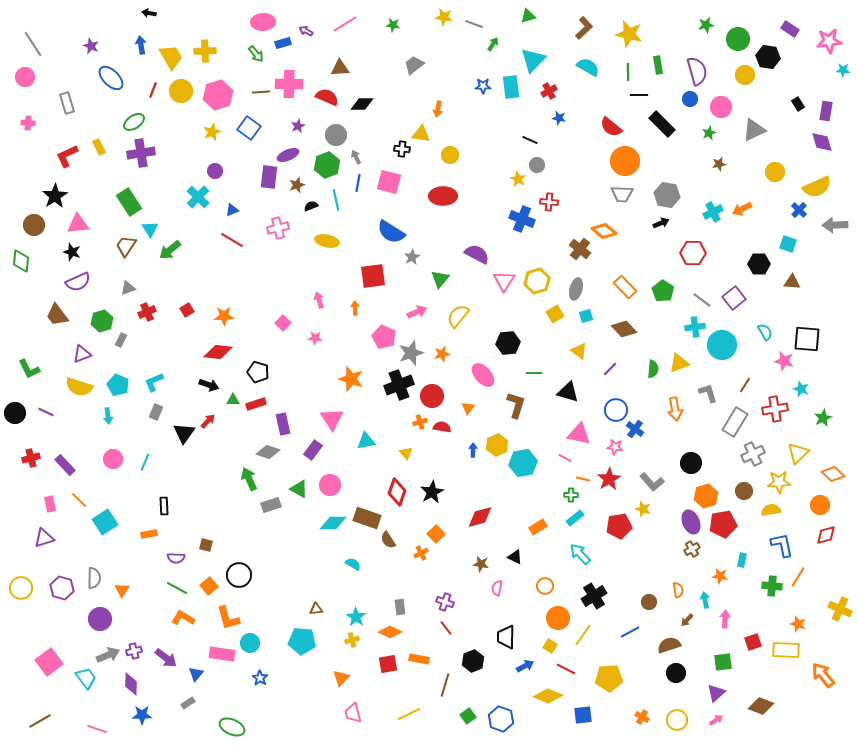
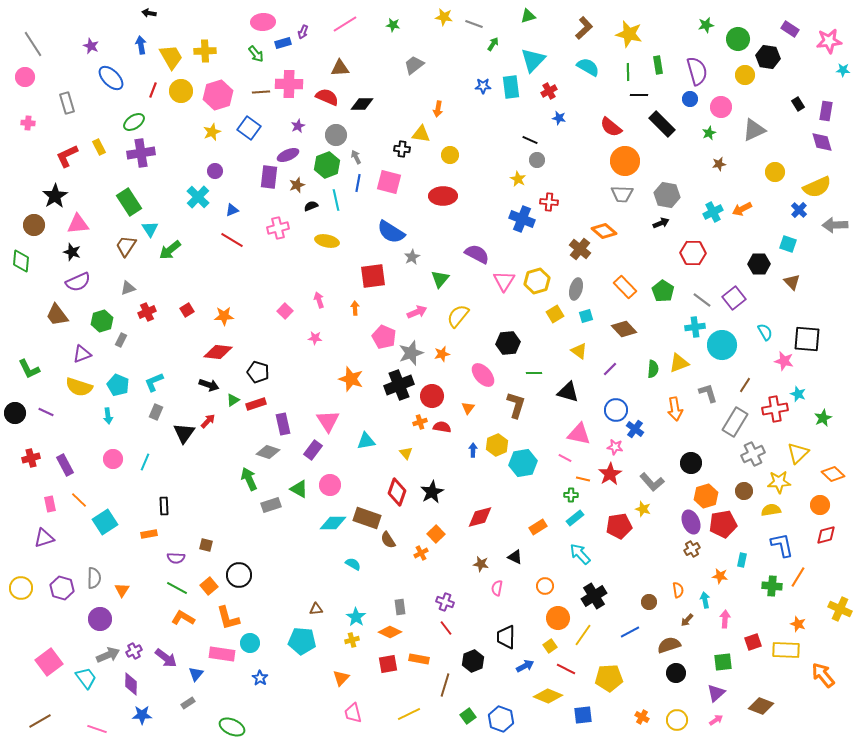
purple arrow at (306, 31): moved 3 px left, 1 px down; rotated 96 degrees counterclockwise
gray circle at (537, 165): moved 5 px up
brown triangle at (792, 282): rotated 42 degrees clockwise
pink square at (283, 323): moved 2 px right, 12 px up
cyan star at (801, 389): moved 3 px left, 5 px down
green triangle at (233, 400): rotated 32 degrees counterclockwise
pink triangle at (332, 419): moved 4 px left, 2 px down
purple rectangle at (65, 465): rotated 15 degrees clockwise
red star at (609, 479): moved 1 px right, 5 px up
yellow square at (550, 646): rotated 24 degrees clockwise
purple cross at (134, 651): rotated 14 degrees counterclockwise
